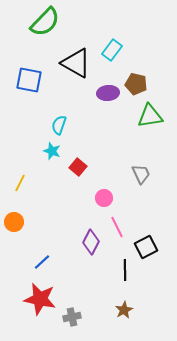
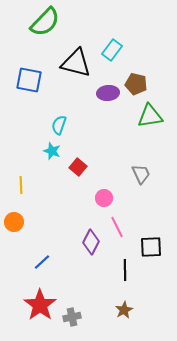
black triangle: rotated 16 degrees counterclockwise
yellow line: moved 1 px right, 2 px down; rotated 30 degrees counterclockwise
black square: moved 5 px right; rotated 25 degrees clockwise
red star: moved 6 px down; rotated 24 degrees clockwise
